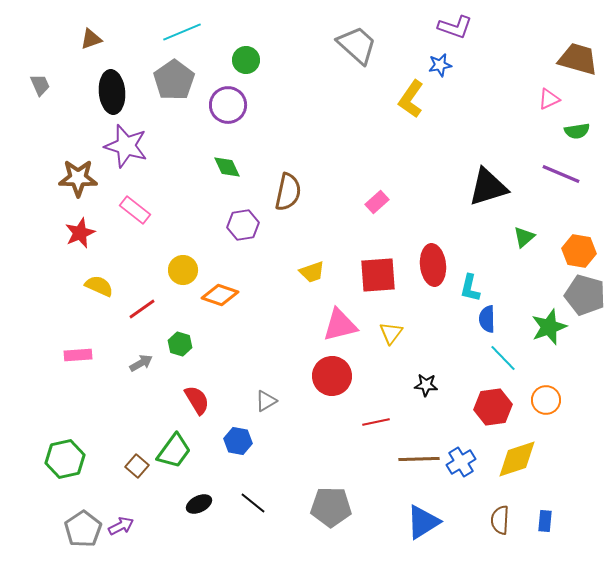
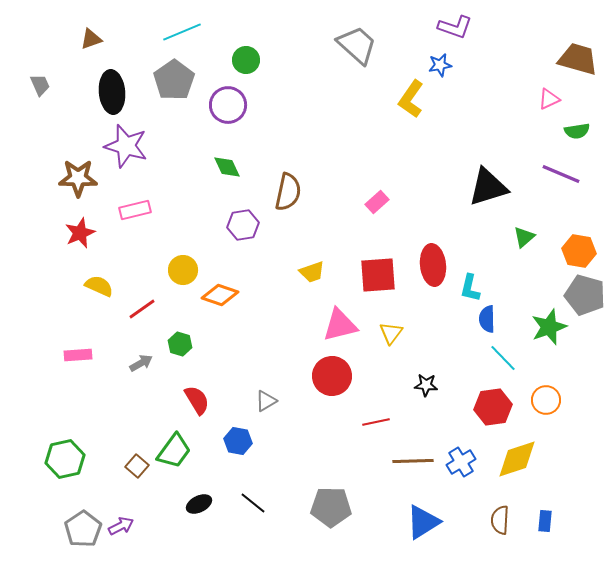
pink rectangle at (135, 210): rotated 52 degrees counterclockwise
brown line at (419, 459): moved 6 px left, 2 px down
